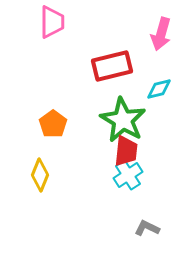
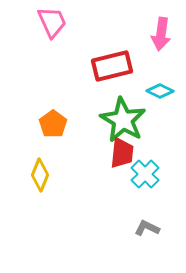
pink trapezoid: rotated 24 degrees counterclockwise
pink arrow: rotated 8 degrees counterclockwise
cyan diamond: moved 1 px right, 2 px down; rotated 40 degrees clockwise
red trapezoid: moved 4 px left, 2 px down
cyan cross: moved 17 px right, 1 px up; rotated 12 degrees counterclockwise
